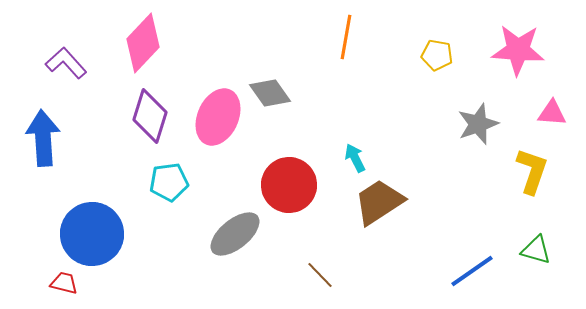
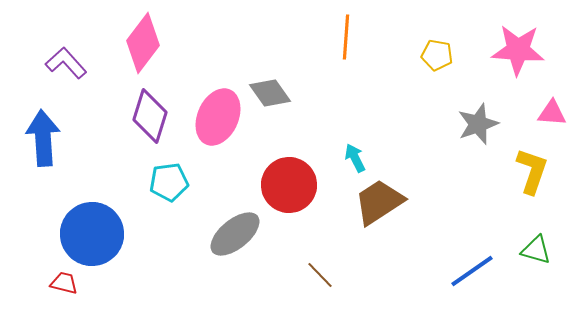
orange line: rotated 6 degrees counterclockwise
pink diamond: rotated 6 degrees counterclockwise
